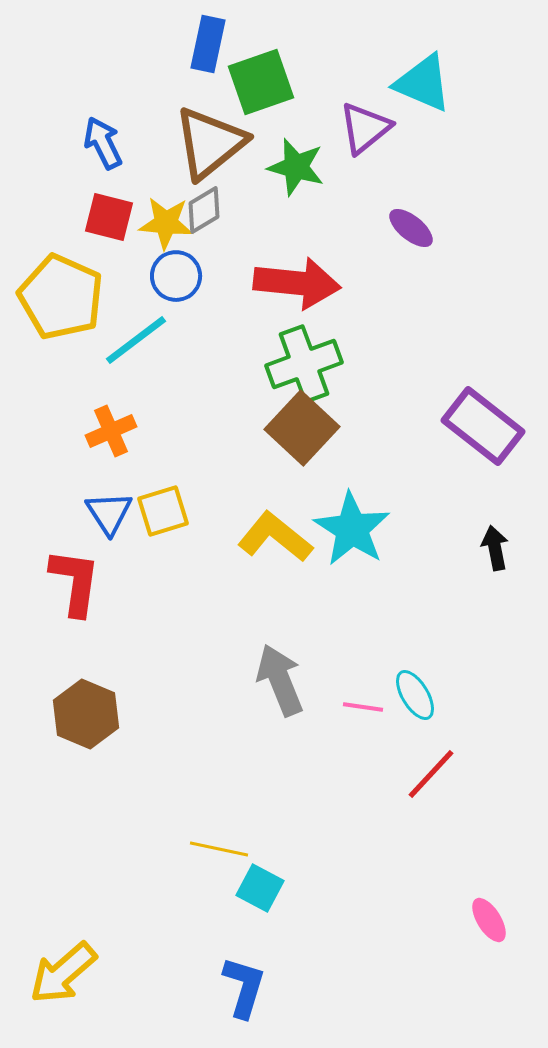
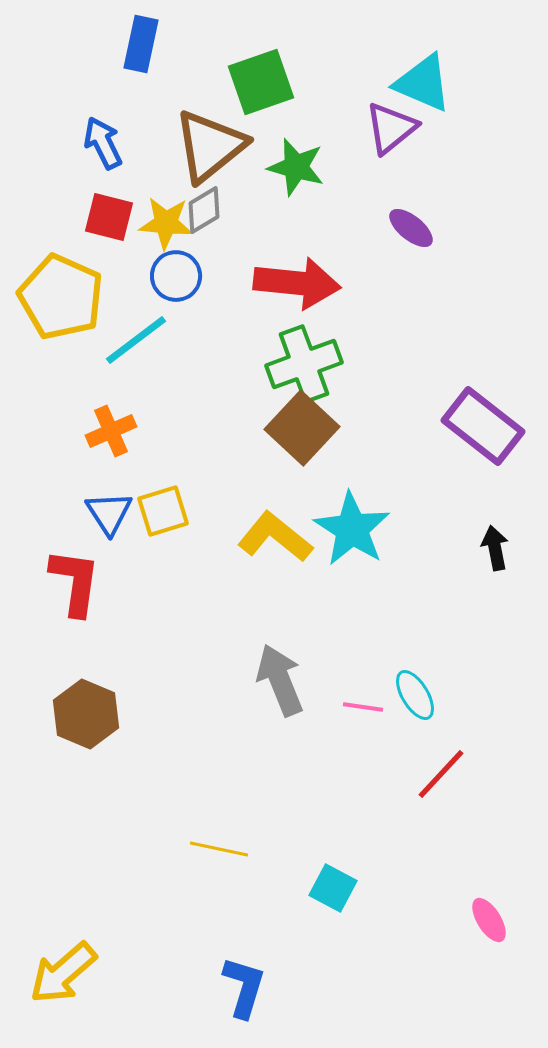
blue rectangle: moved 67 px left
purple triangle: moved 26 px right
brown triangle: moved 3 px down
red line: moved 10 px right
cyan square: moved 73 px right
